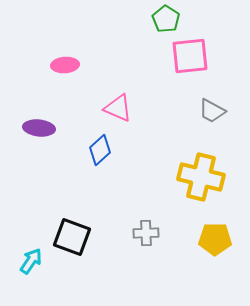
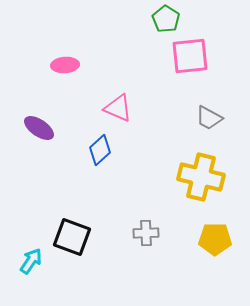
gray trapezoid: moved 3 px left, 7 px down
purple ellipse: rotated 28 degrees clockwise
